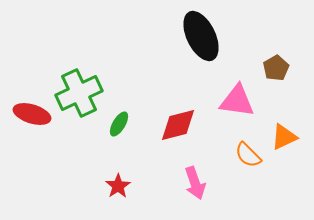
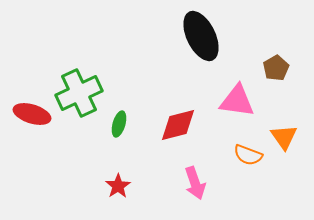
green ellipse: rotated 15 degrees counterclockwise
orange triangle: rotated 40 degrees counterclockwise
orange semicircle: rotated 24 degrees counterclockwise
